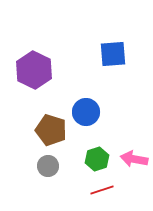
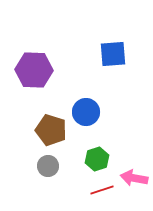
purple hexagon: rotated 24 degrees counterclockwise
pink arrow: moved 19 px down
